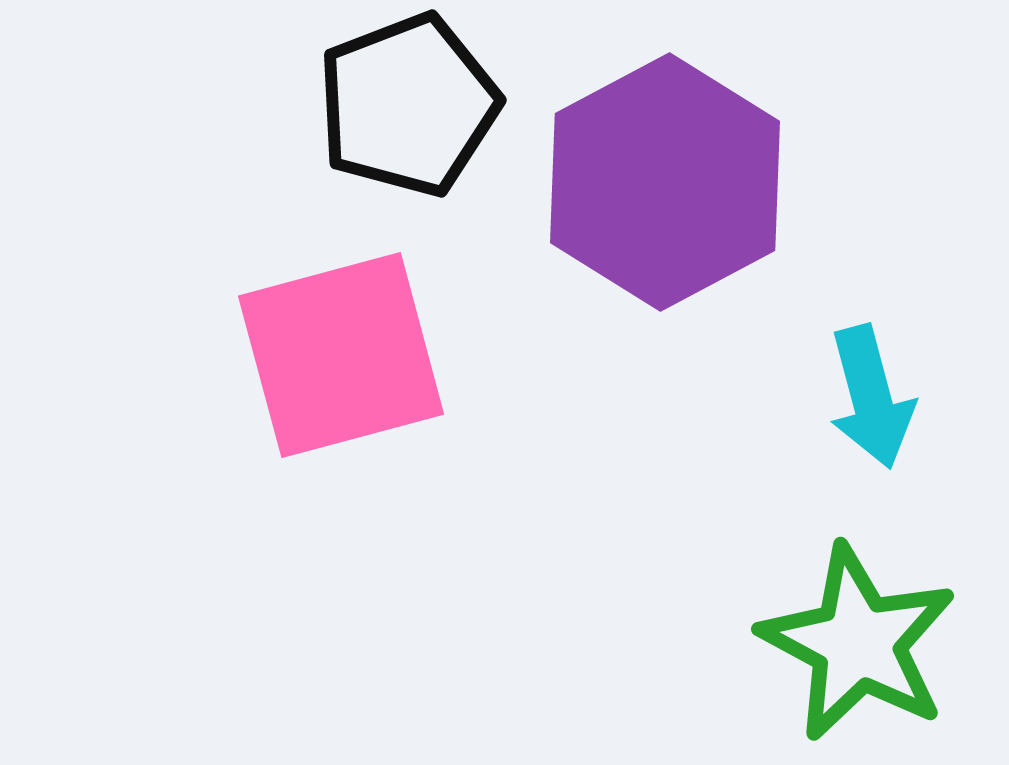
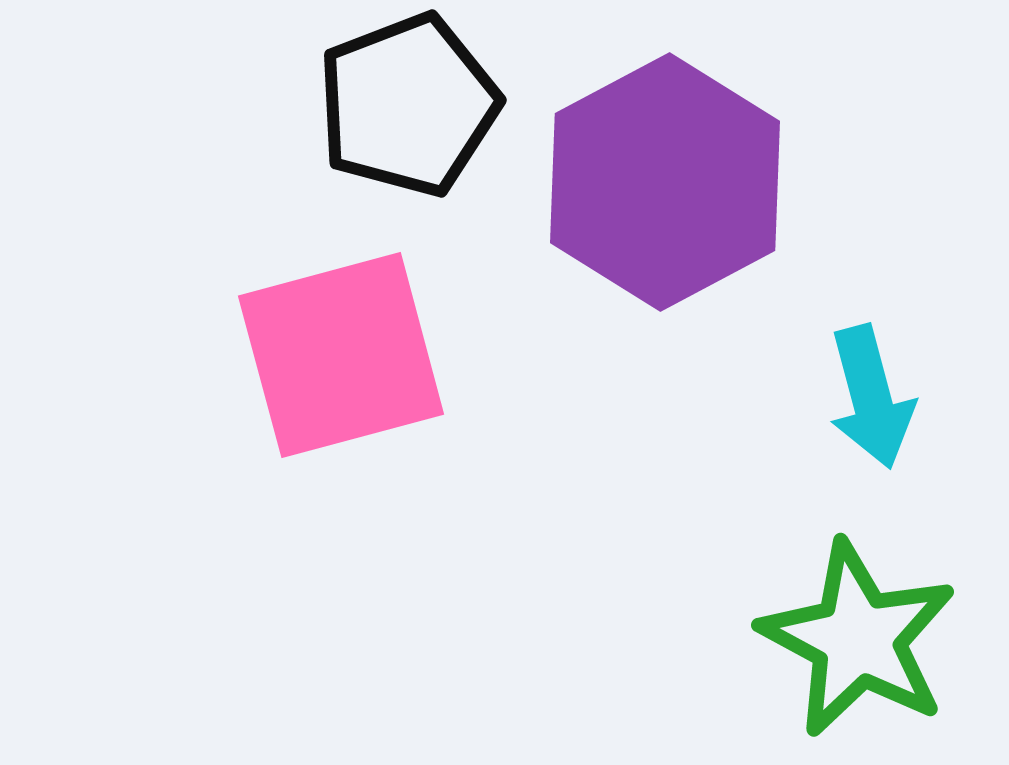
green star: moved 4 px up
